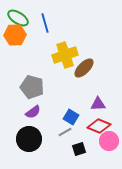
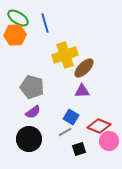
purple triangle: moved 16 px left, 13 px up
